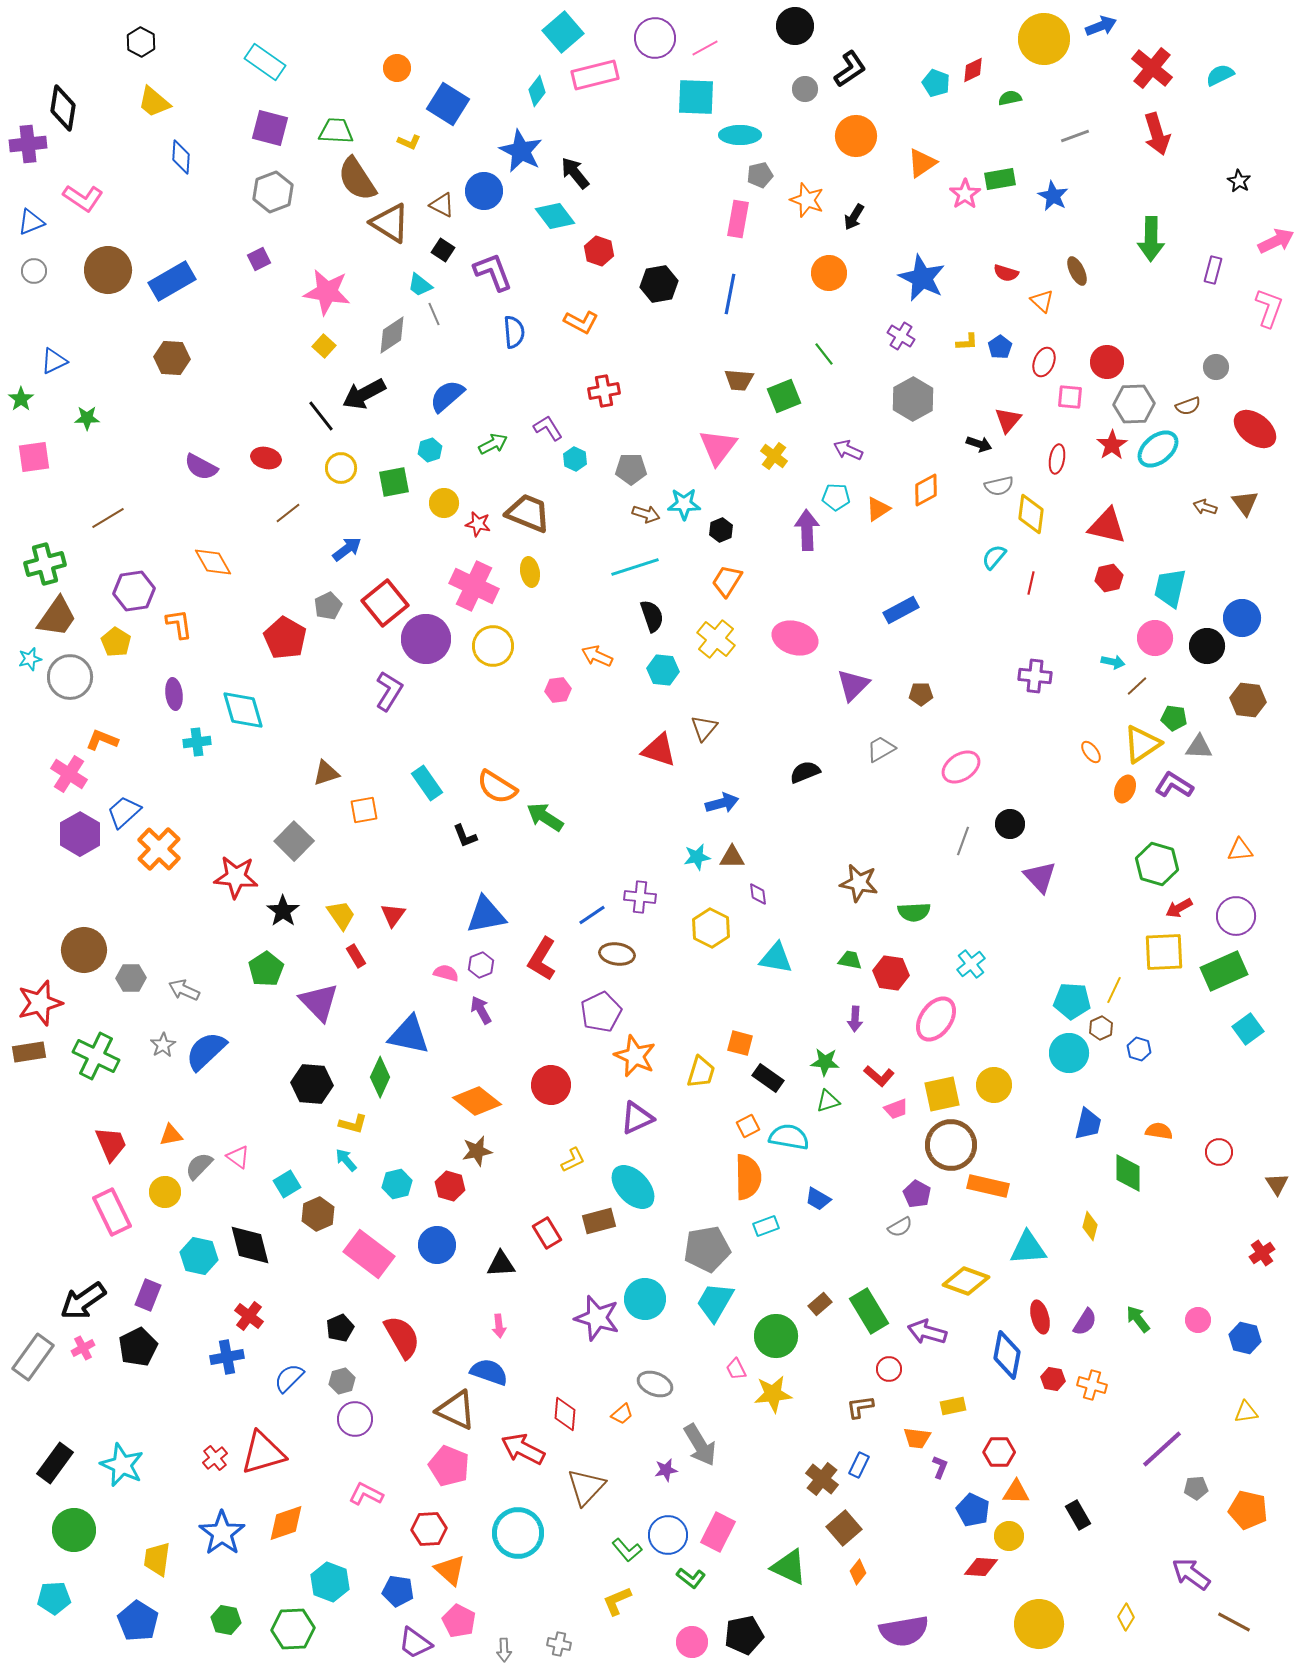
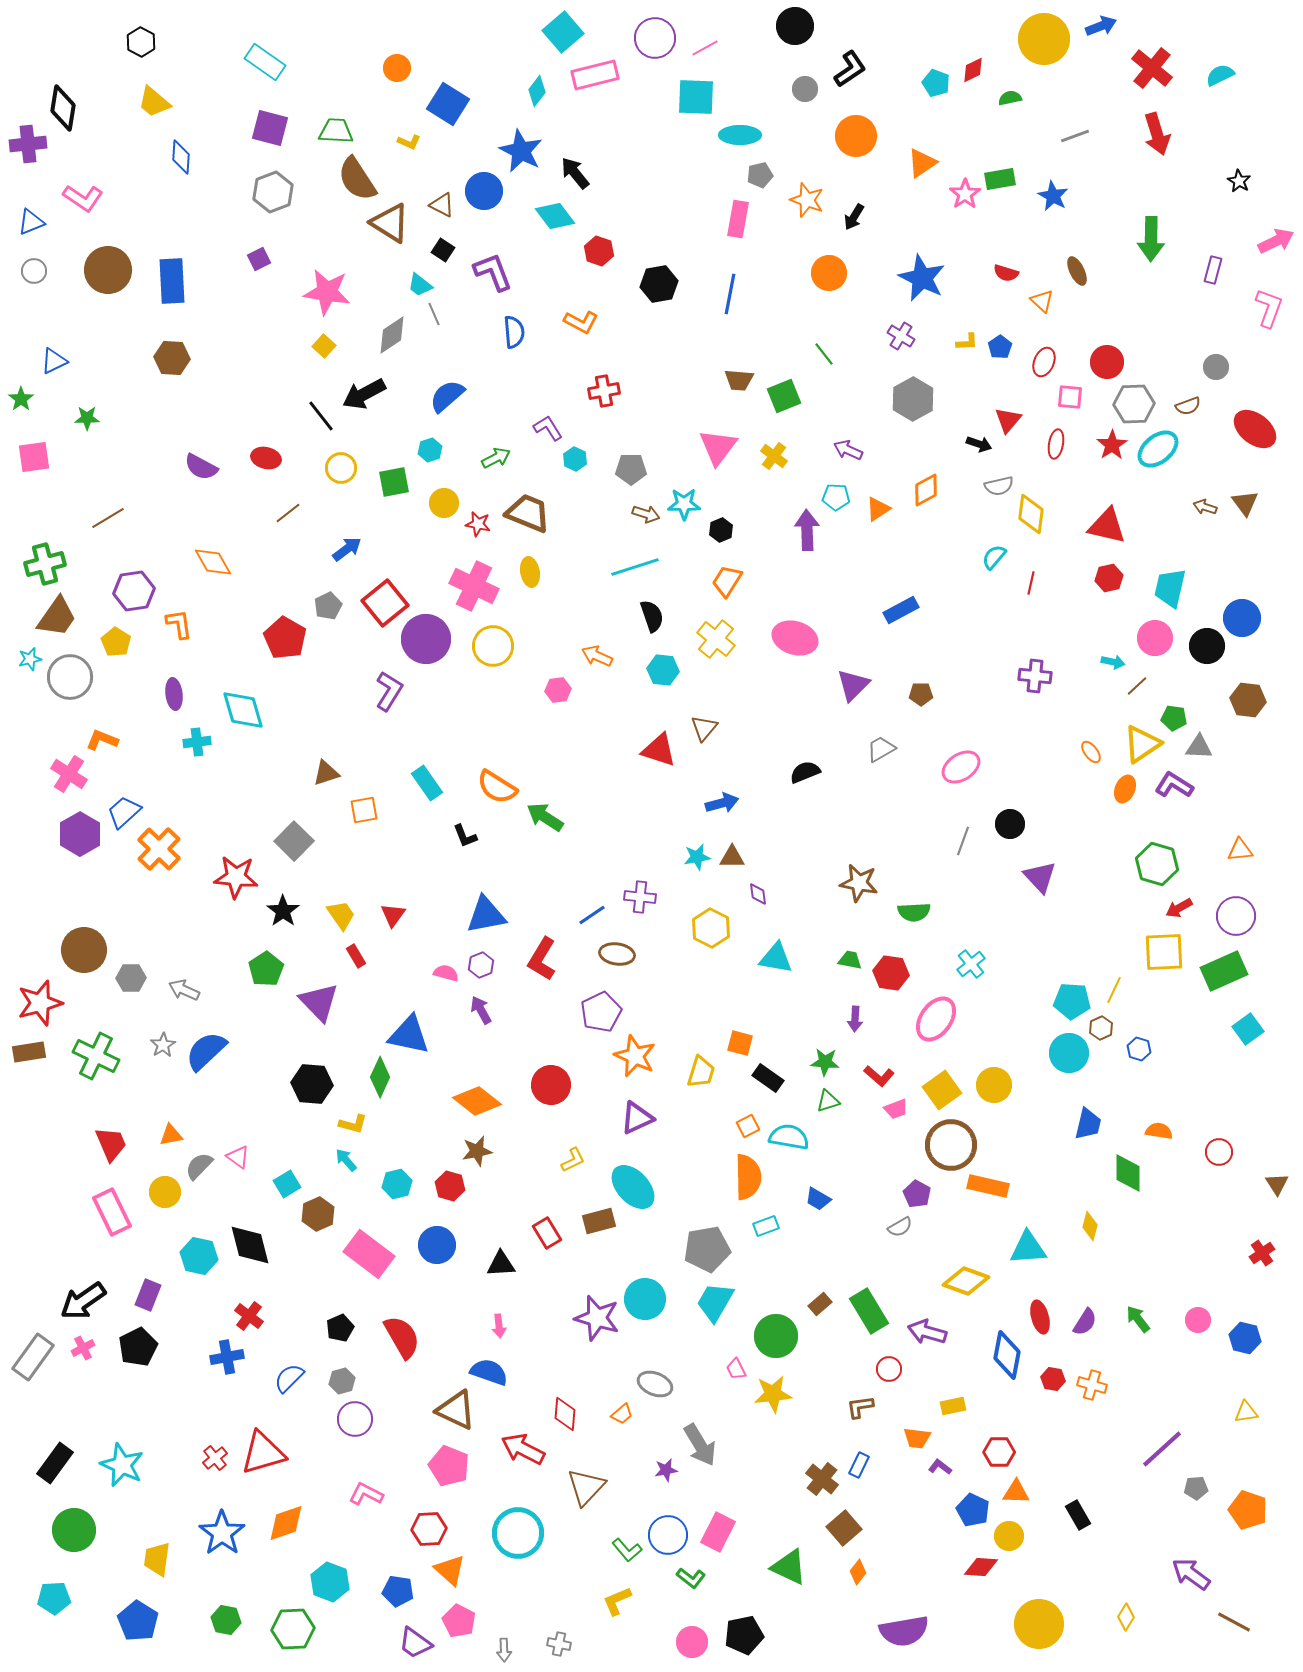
blue rectangle at (172, 281): rotated 63 degrees counterclockwise
green arrow at (493, 444): moved 3 px right, 14 px down
red ellipse at (1057, 459): moved 1 px left, 15 px up
yellow square at (942, 1094): moved 4 px up; rotated 24 degrees counterclockwise
purple L-shape at (940, 1467): rotated 75 degrees counterclockwise
orange pentagon at (1248, 1510): rotated 6 degrees clockwise
